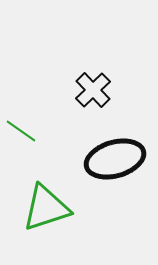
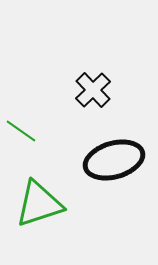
black ellipse: moved 1 px left, 1 px down
green triangle: moved 7 px left, 4 px up
